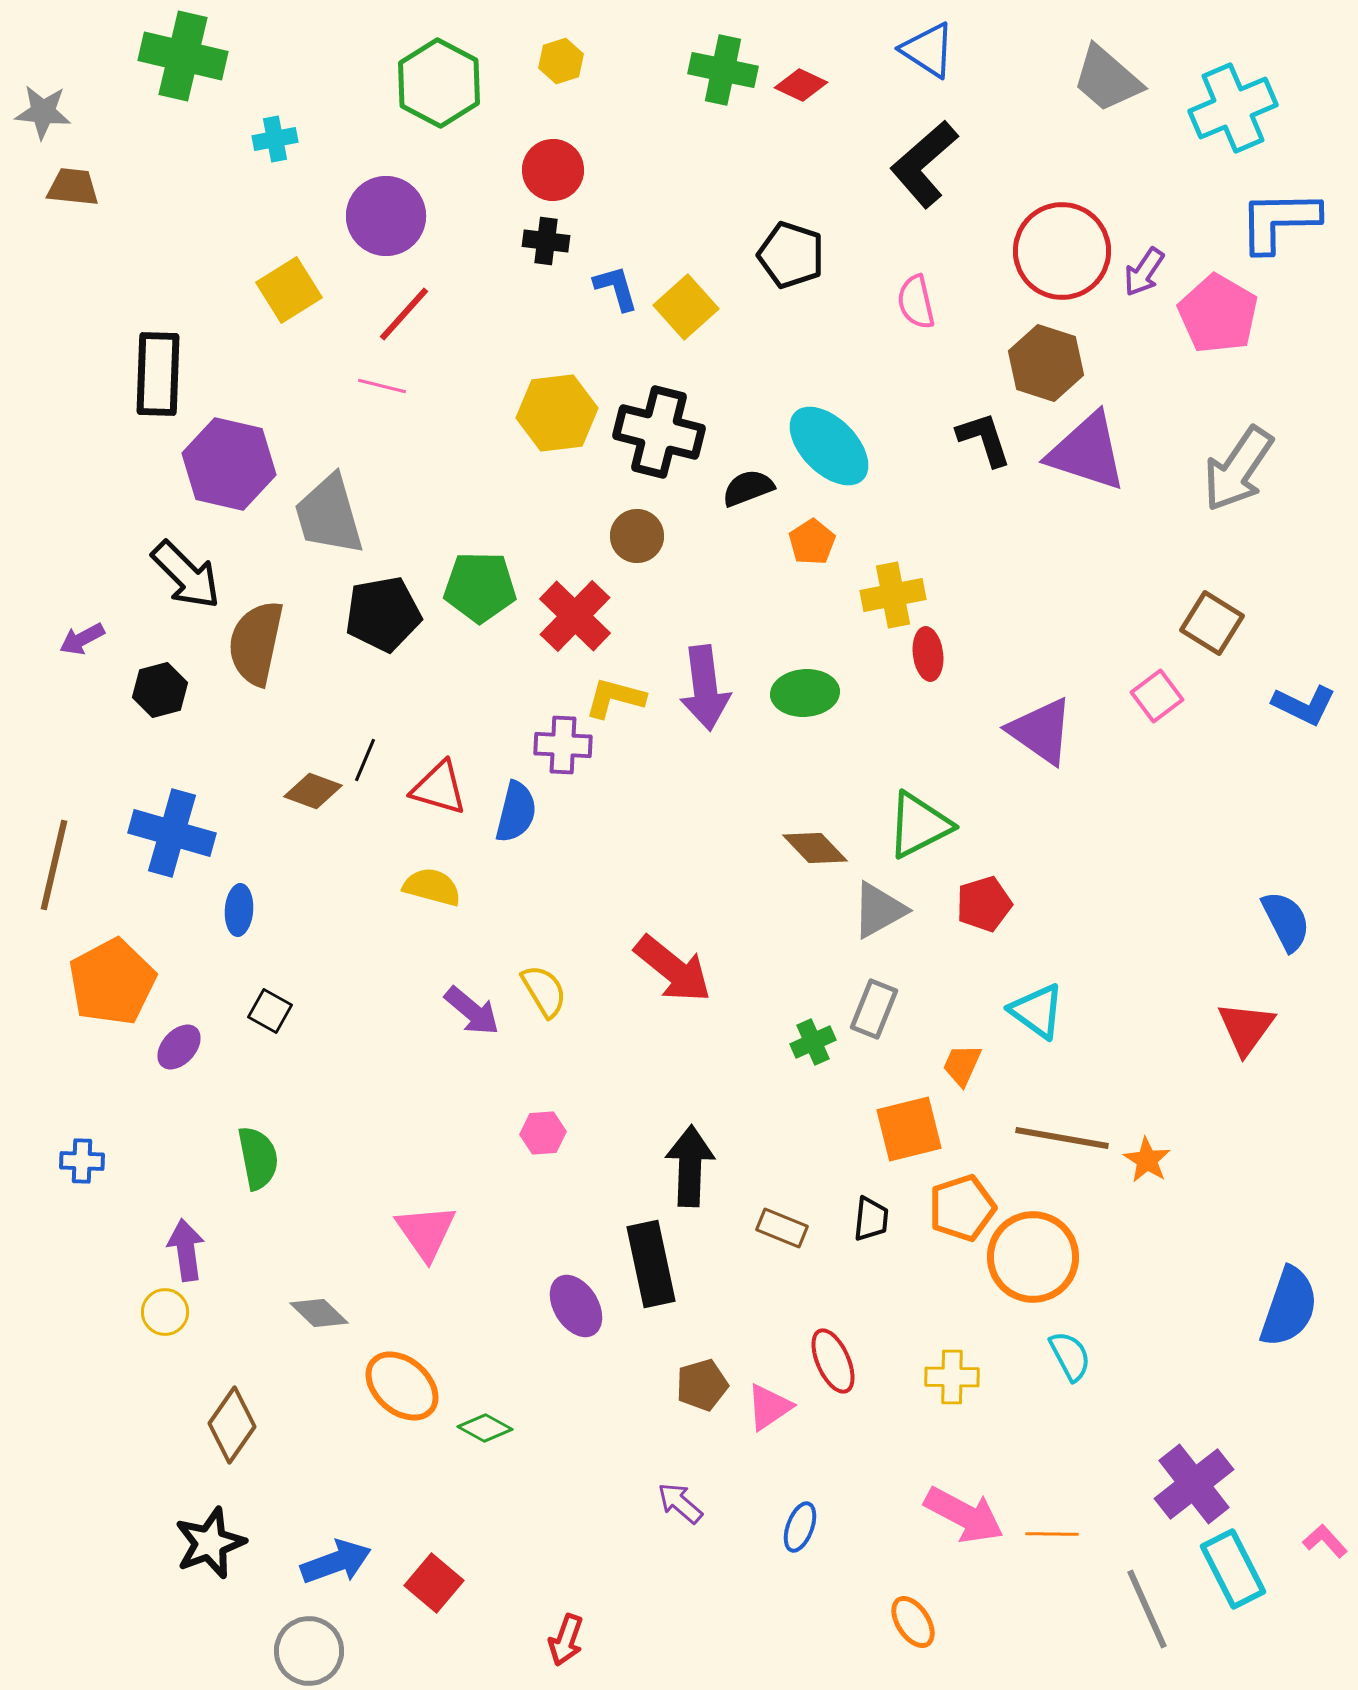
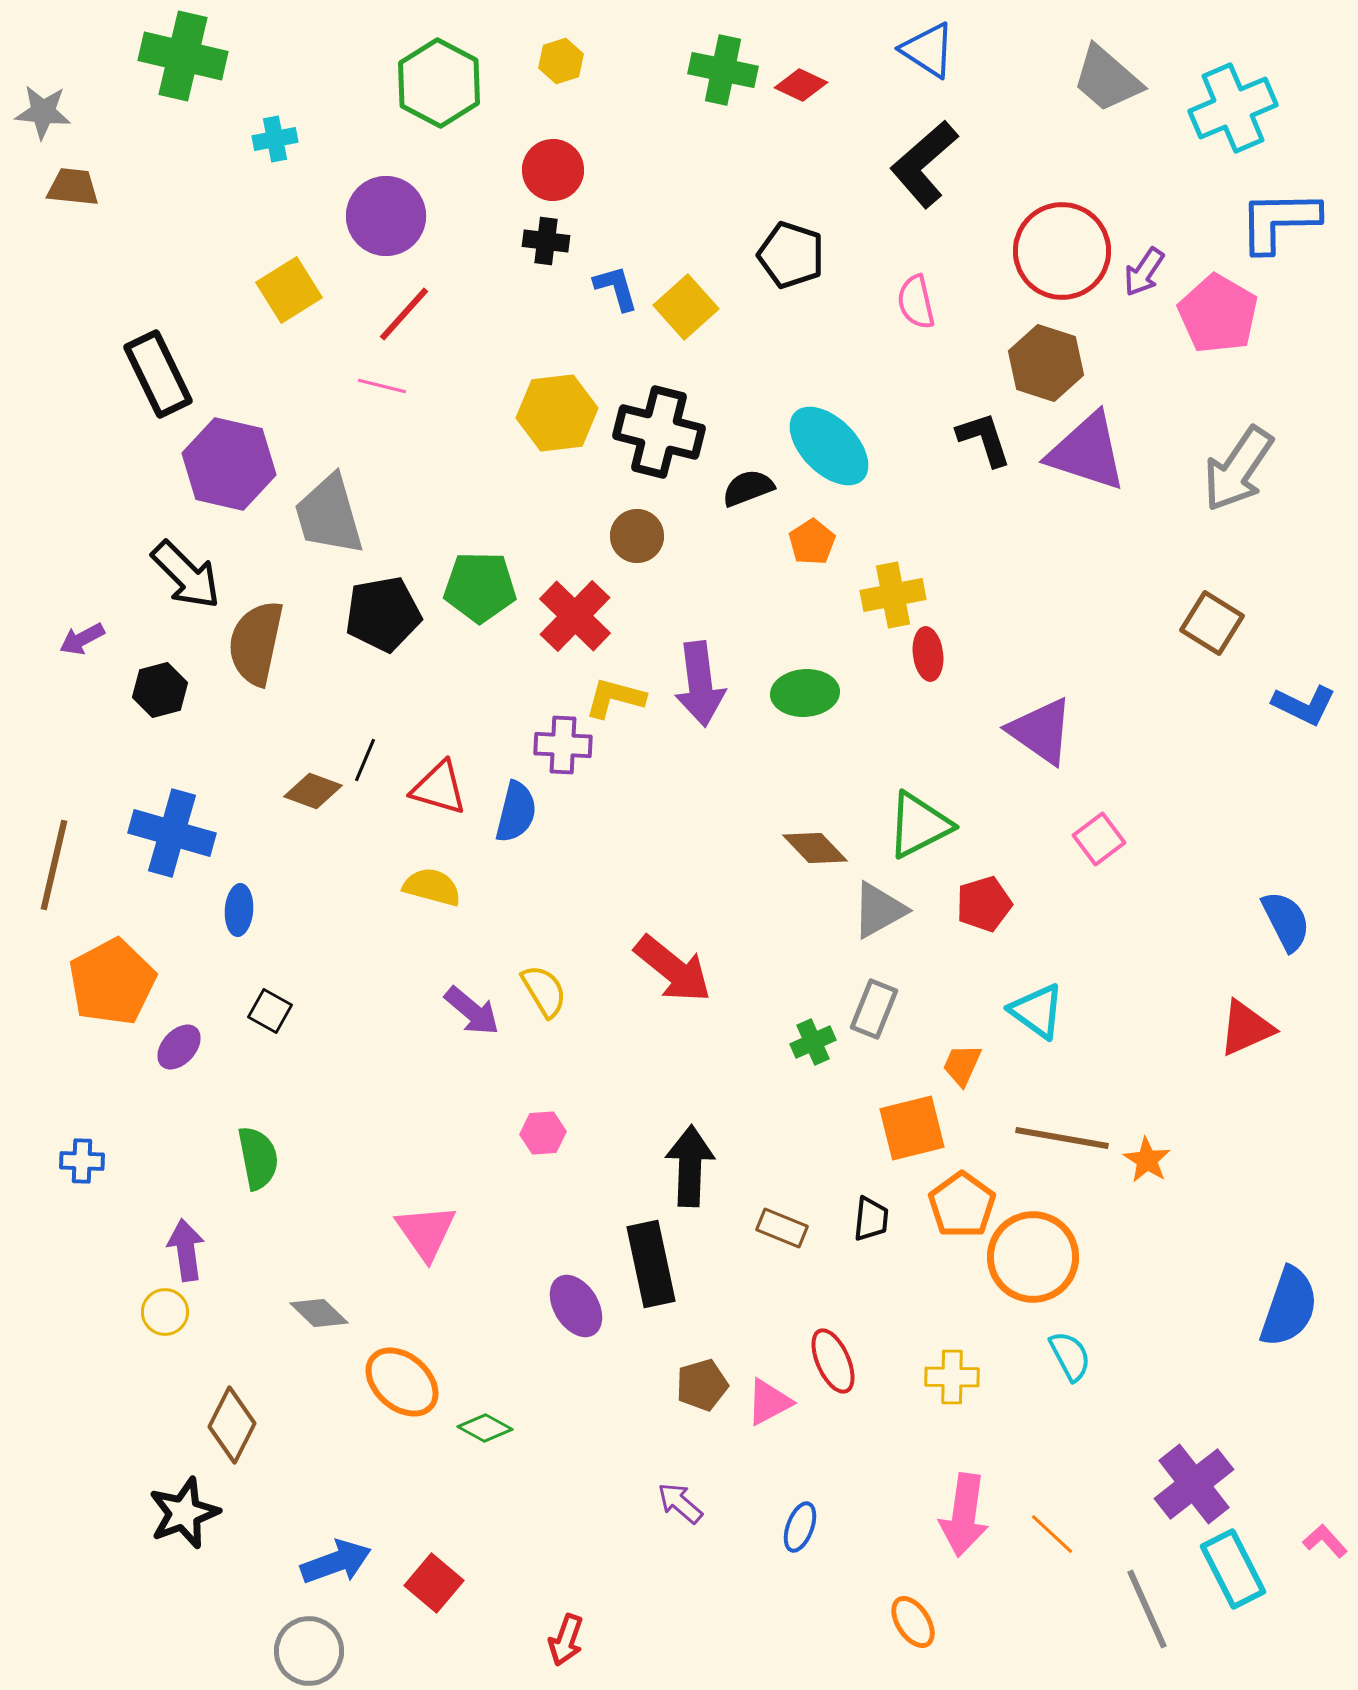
black rectangle at (158, 374): rotated 28 degrees counterclockwise
purple arrow at (705, 688): moved 5 px left, 4 px up
pink square at (1157, 696): moved 58 px left, 143 px down
red triangle at (1246, 1028): rotated 30 degrees clockwise
orange square at (909, 1129): moved 3 px right, 1 px up
orange pentagon at (962, 1208): moved 3 px up; rotated 18 degrees counterclockwise
orange ellipse at (402, 1386): moved 4 px up
pink triangle at (769, 1407): moved 5 px up; rotated 6 degrees clockwise
brown diamond at (232, 1425): rotated 8 degrees counterclockwise
pink arrow at (964, 1515): rotated 70 degrees clockwise
orange line at (1052, 1534): rotated 42 degrees clockwise
black star at (210, 1543): moved 26 px left, 30 px up
